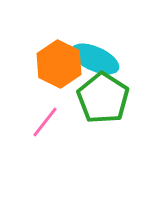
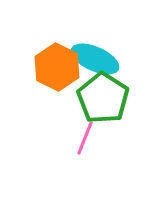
orange hexagon: moved 2 px left, 3 px down
pink line: moved 40 px right, 16 px down; rotated 16 degrees counterclockwise
